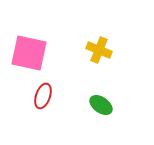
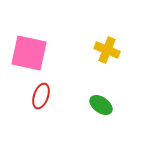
yellow cross: moved 8 px right
red ellipse: moved 2 px left
